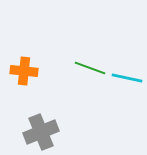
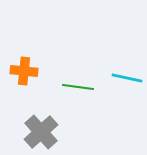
green line: moved 12 px left, 19 px down; rotated 12 degrees counterclockwise
gray cross: rotated 20 degrees counterclockwise
